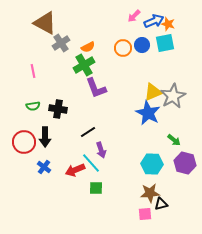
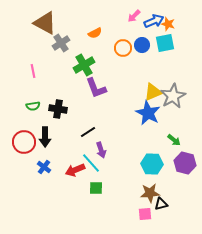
orange semicircle: moved 7 px right, 14 px up
